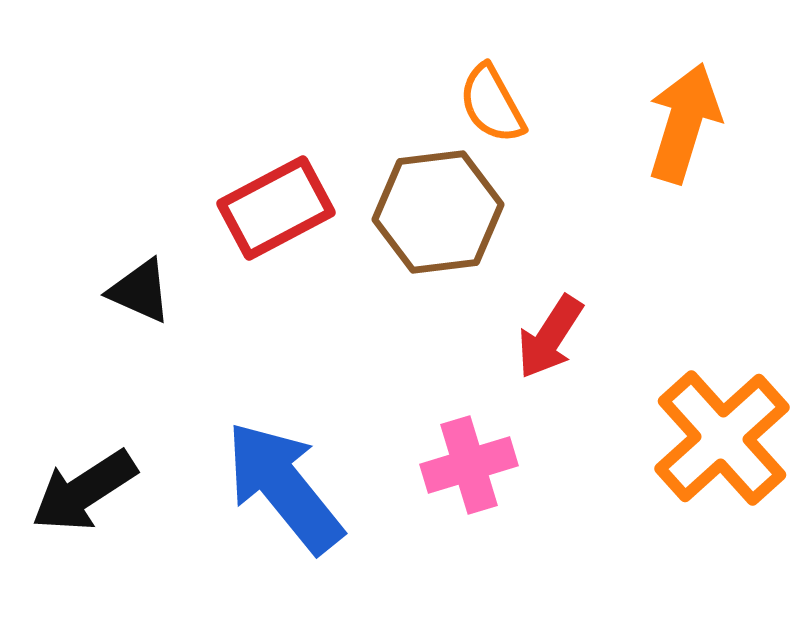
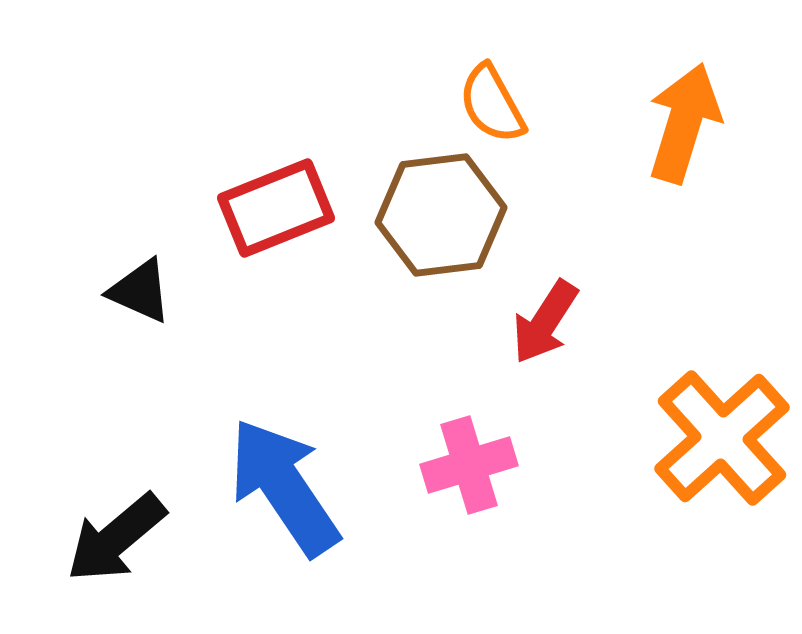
red rectangle: rotated 6 degrees clockwise
brown hexagon: moved 3 px right, 3 px down
red arrow: moved 5 px left, 15 px up
blue arrow: rotated 5 degrees clockwise
black arrow: moved 32 px right, 47 px down; rotated 7 degrees counterclockwise
